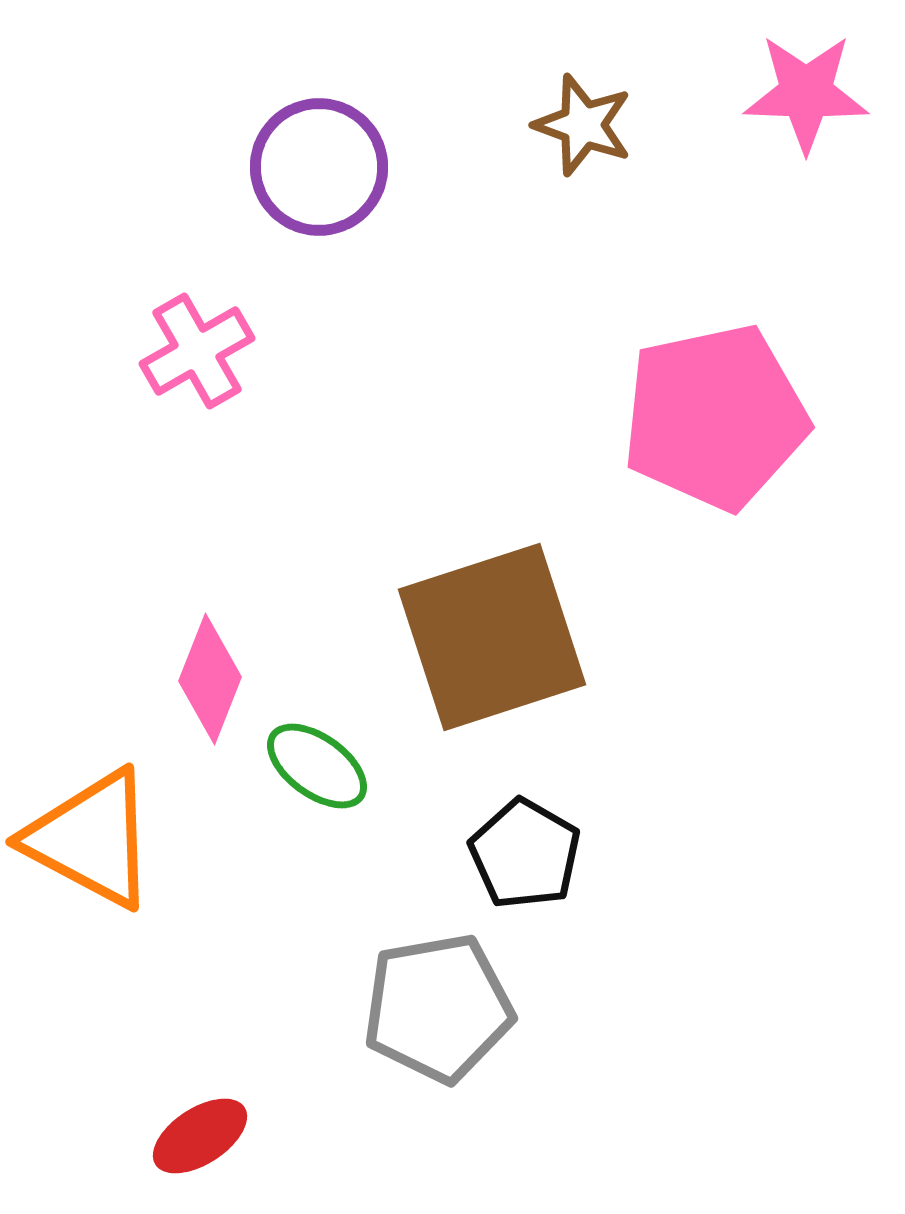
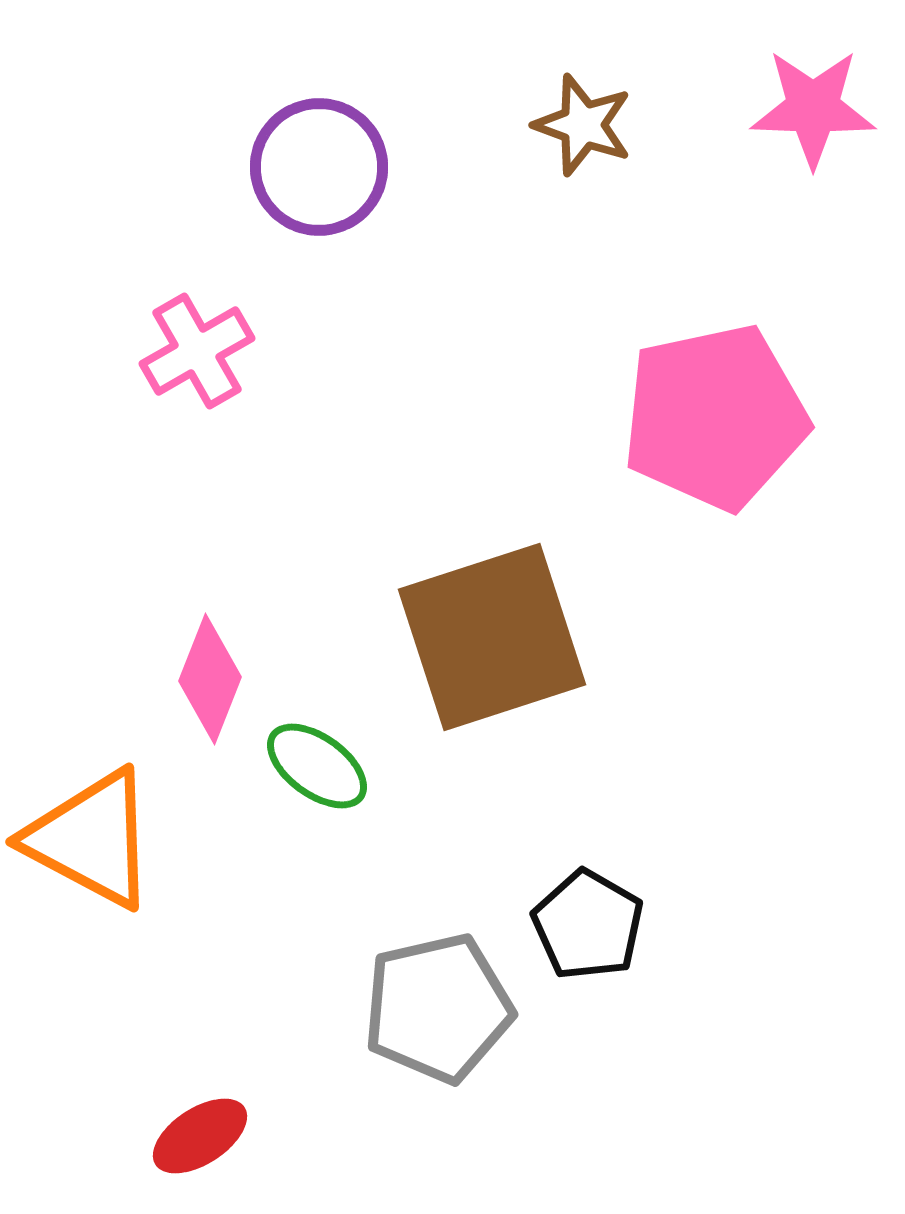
pink star: moved 7 px right, 15 px down
black pentagon: moved 63 px right, 71 px down
gray pentagon: rotated 3 degrees counterclockwise
